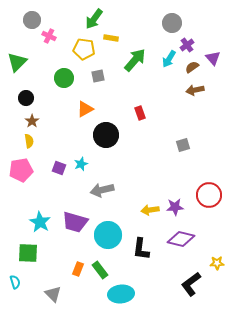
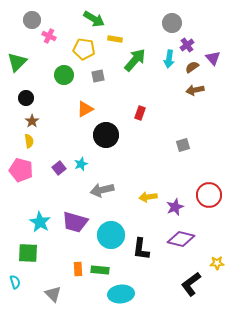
green arrow at (94, 19): rotated 95 degrees counterclockwise
yellow rectangle at (111, 38): moved 4 px right, 1 px down
cyan arrow at (169, 59): rotated 24 degrees counterclockwise
green circle at (64, 78): moved 3 px up
red rectangle at (140, 113): rotated 40 degrees clockwise
purple square at (59, 168): rotated 32 degrees clockwise
pink pentagon at (21, 170): rotated 25 degrees clockwise
purple star at (175, 207): rotated 18 degrees counterclockwise
yellow arrow at (150, 210): moved 2 px left, 13 px up
cyan circle at (108, 235): moved 3 px right
orange rectangle at (78, 269): rotated 24 degrees counterclockwise
green rectangle at (100, 270): rotated 48 degrees counterclockwise
